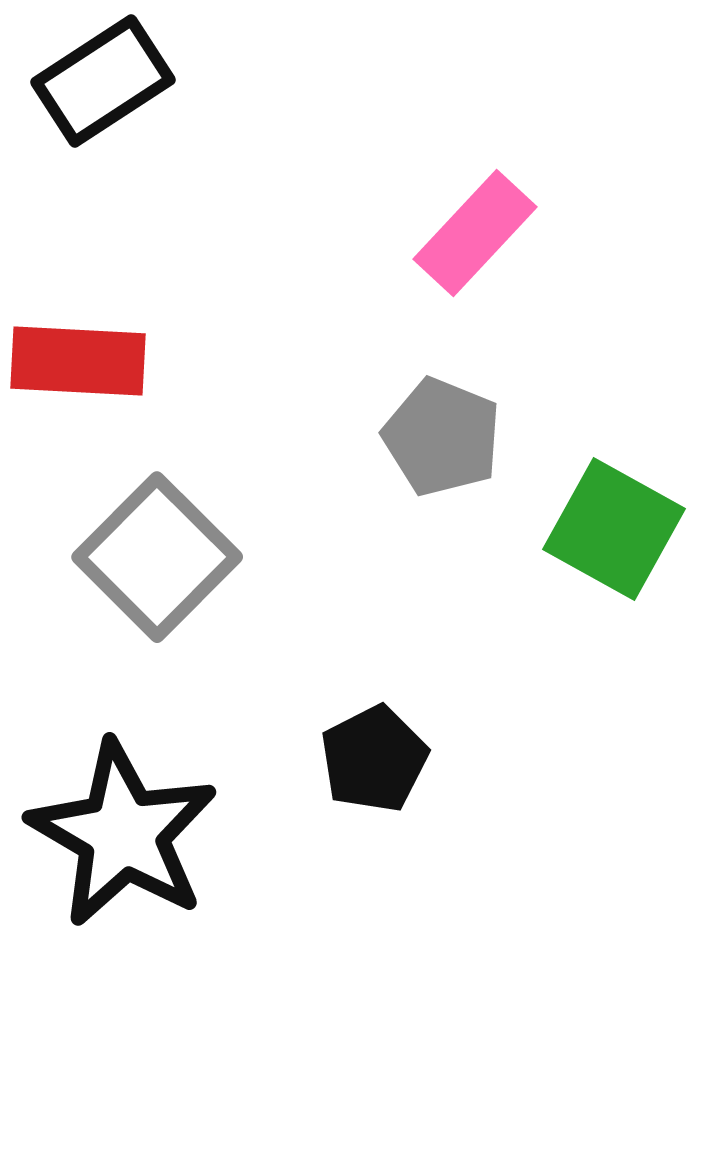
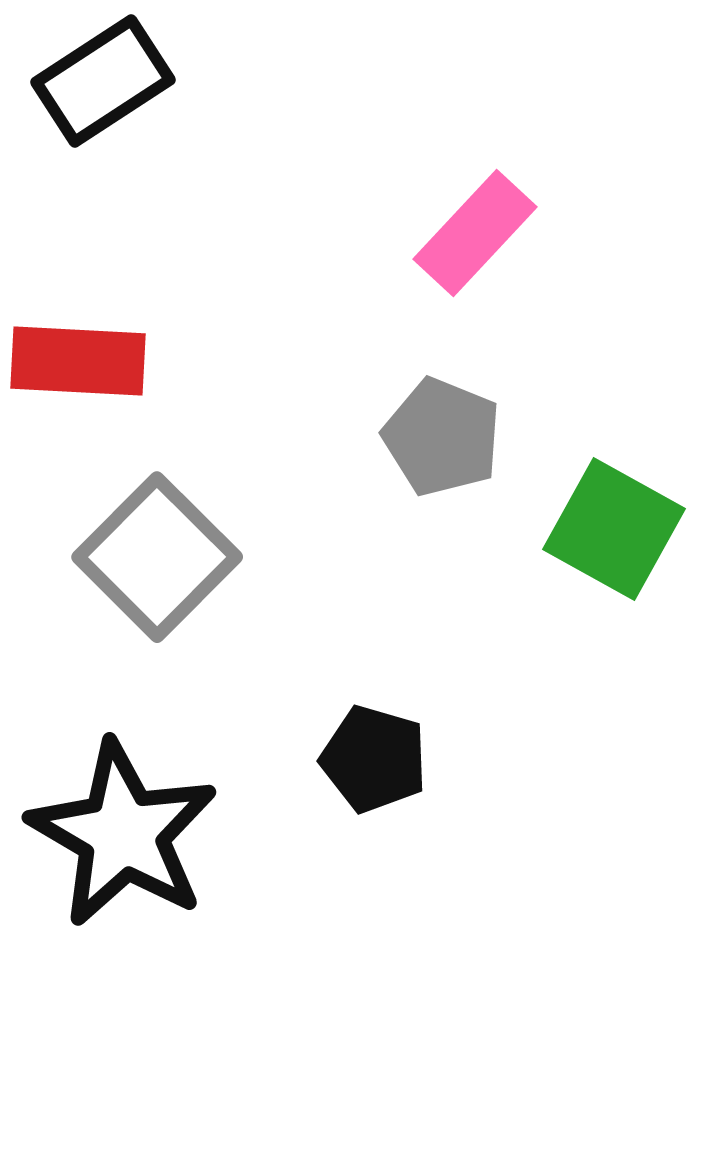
black pentagon: rotated 29 degrees counterclockwise
